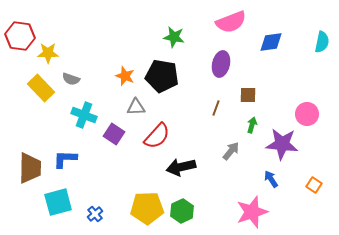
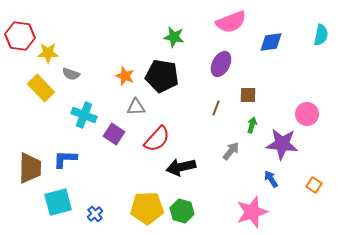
cyan semicircle: moved 1 px left, 7 px up
purple ellipse: rotated 15 degrees clockwise
gray semicircle: moved 5 px up
red semicircle: moved 3 px down
green hexagon: rotated 20 degrees counterclockwise
